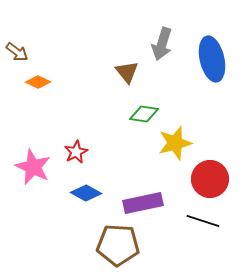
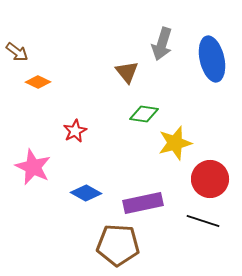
red star: moved 1 px left, 21 px up
